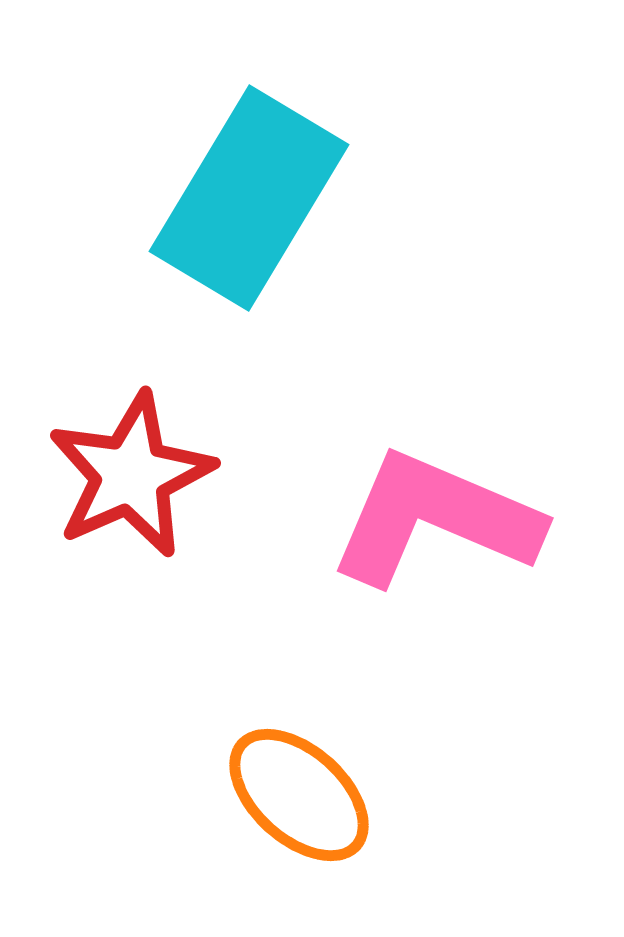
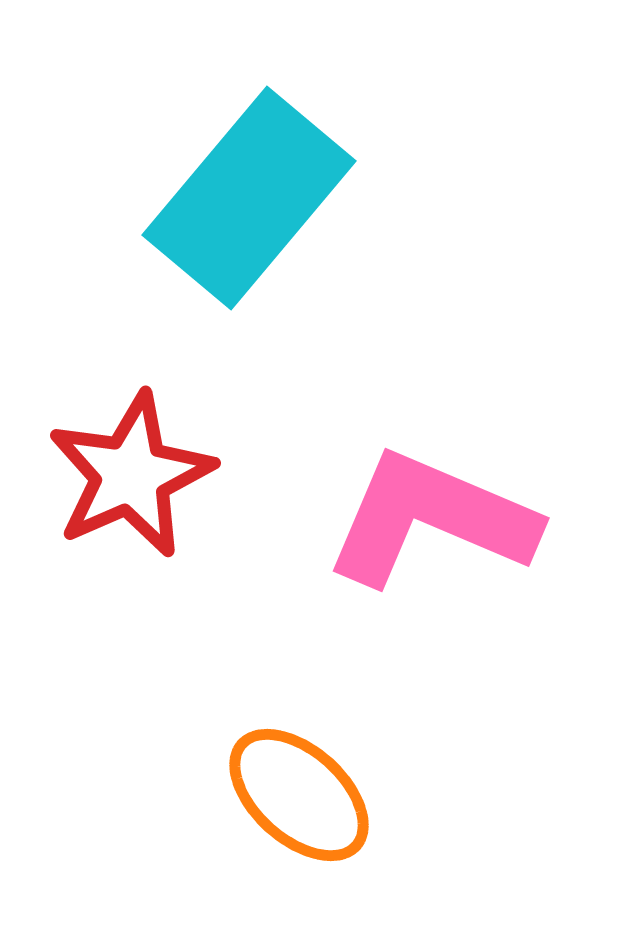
cyan rectangle: rotated 9 degrees clockwise
pink L-shape: moved 4 px left
